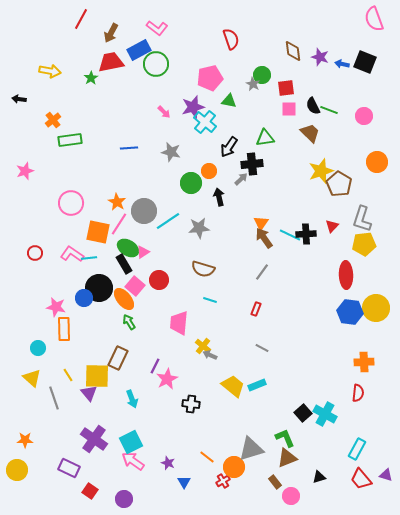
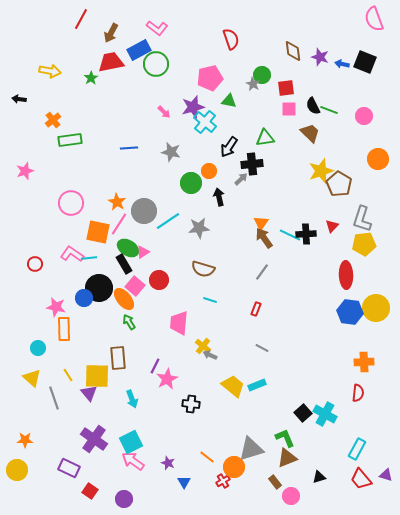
orange circle at (377, 162): moved 1 px right, 3 px up
red circle at (35, 253): moved 11 px down
brown rectangle at (118, 358): rotated 30 degrees counterclockwise
